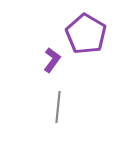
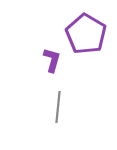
purple L-shape: rotated 20 degrees counterclockwise
